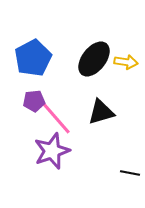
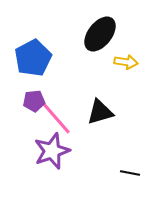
black ellipse: moved 6 px right, 25 px up
black triangle: moved 1 px left
